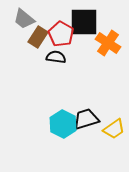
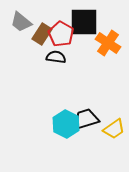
gray trapezoid: moved 3 px left, 3 px down
brown rectangle: moved 4 px right, 3 px up
cyan hexagon: moved 3 px right
